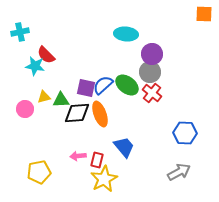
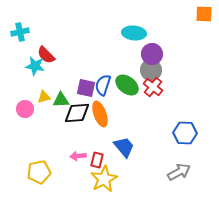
cyan ellipse: moved 8 px right, 1 px up
gray circle: moved 1 px right, 2 px up
blue semicircle: rotated 30 degrees counterclockwise
red cross: moved 1 px right, 6 px up
